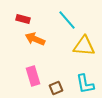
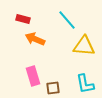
brown square: moved 3 px left; rotated 16 degrees clockwise
